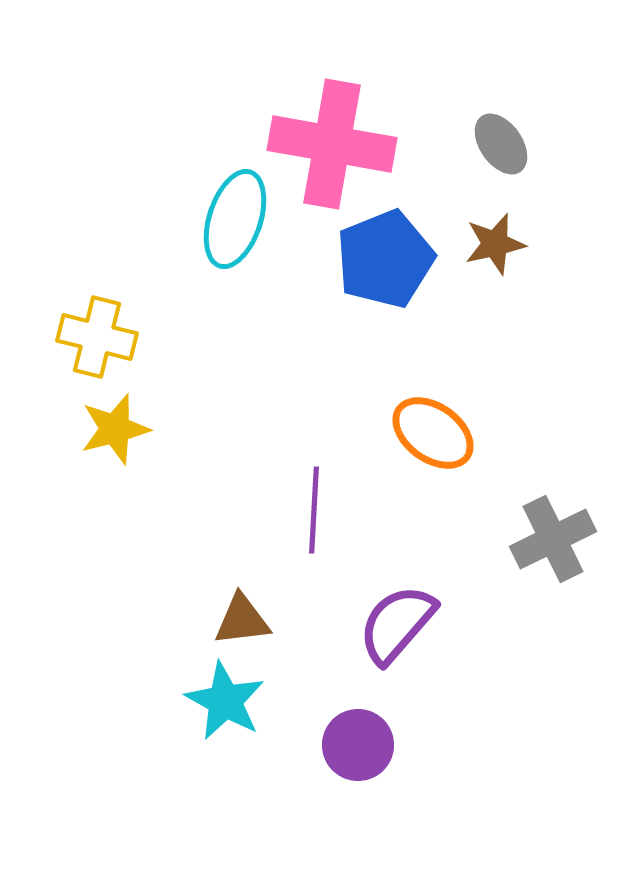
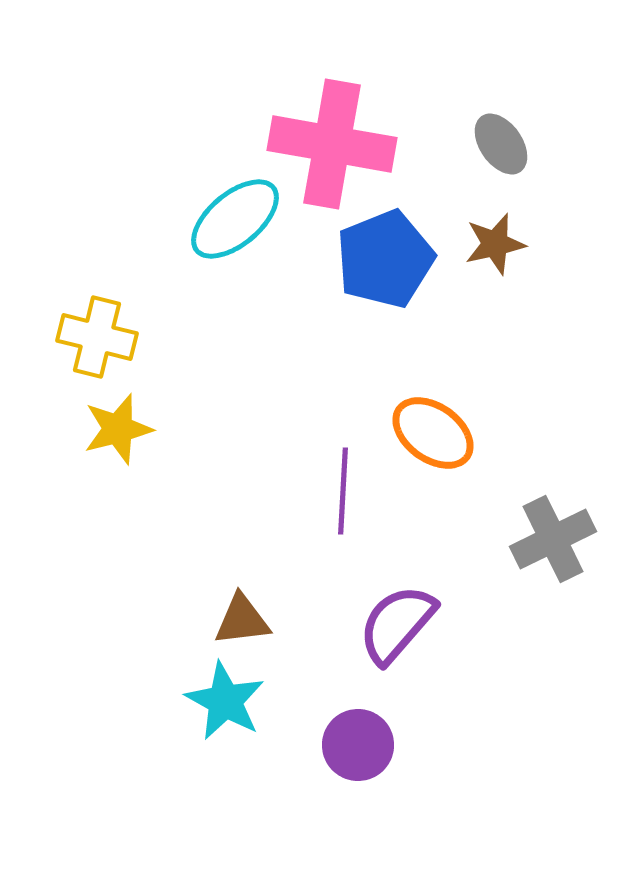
cyan ellipse: rotated 32 degrees clockwise
yellow star: moved 3 px right
purple line: moved 29 px right, 19 px up
